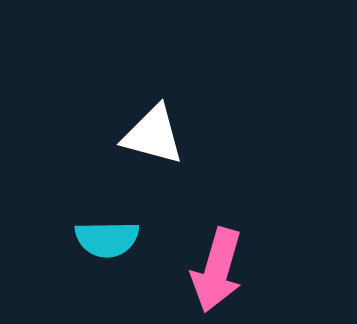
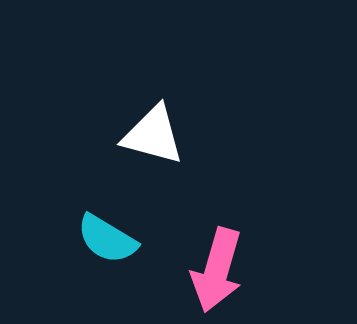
cyan semicircle: rotated 32 degrees clockwise
